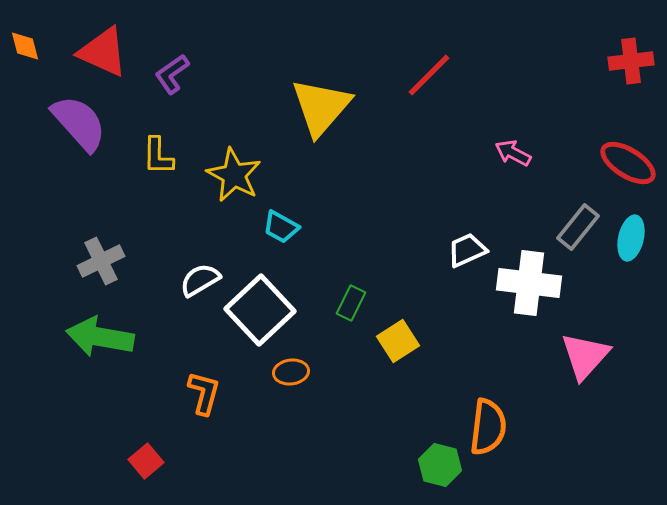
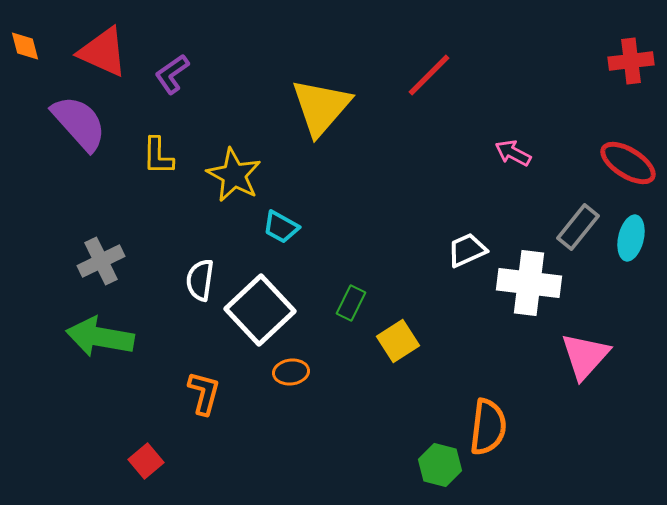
white semicircle: rotated 51 degrees counterclockwise
